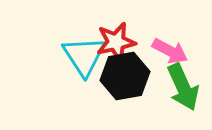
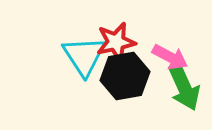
pink arrow: moved 6 px down
green arrow: moved 1 px right
